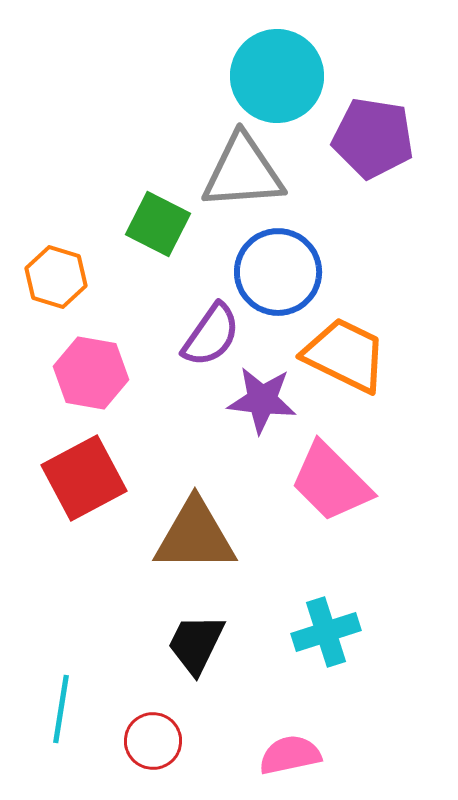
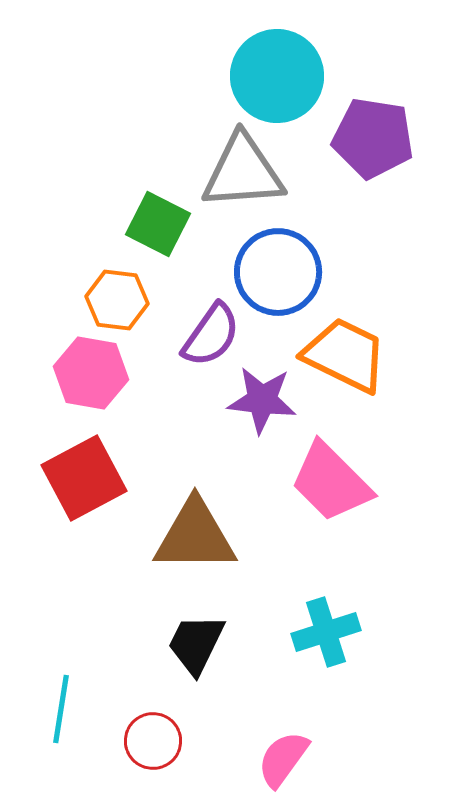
orange hexagon: moved 61 px right, 23 px down; rotated 10 degrees counterclockwise
pink semicircle: moved 7 px left, 4 px down; rotated 42 degrees counterclockwise
